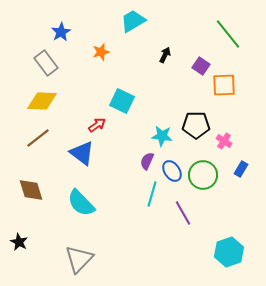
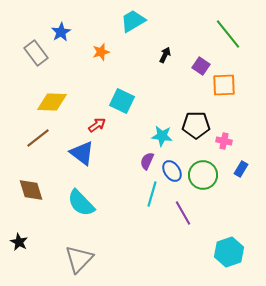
gray rectangle: moved 10 px left, 10 px up
yellow diamond: moved 10 px right, 1 px down
pink cross: rotated 21 degrees counterclockwise
